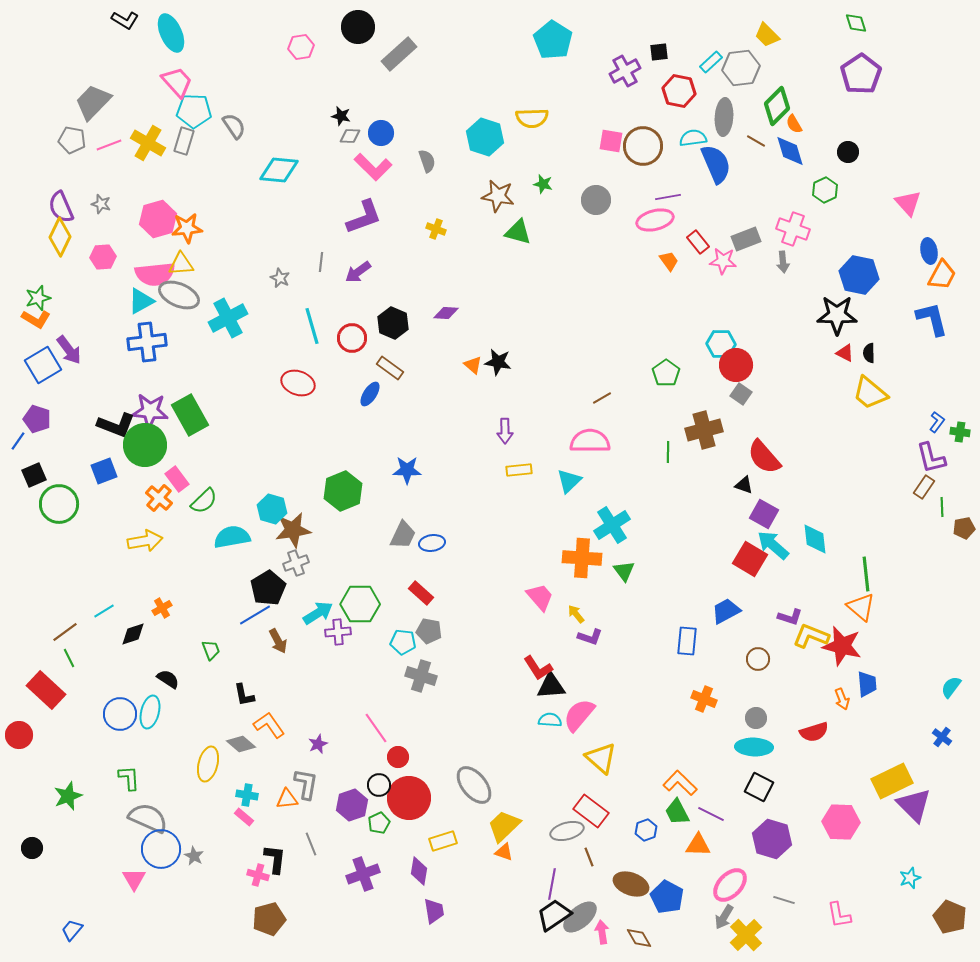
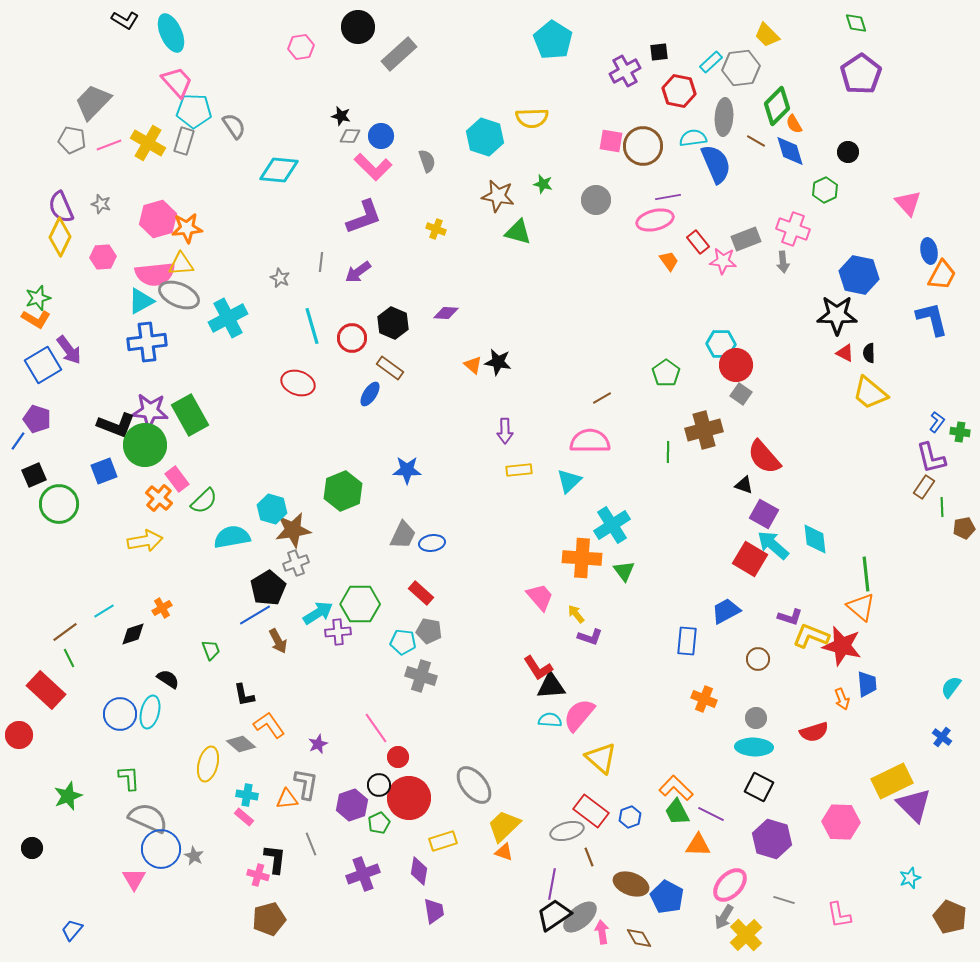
blue circle at (381, 133): moved 3 px down
orange L-shape at (680, 783): moved 4 px left, 5 px down
blue hexagon at (646, 830): moved 16 px left, 13 px up
